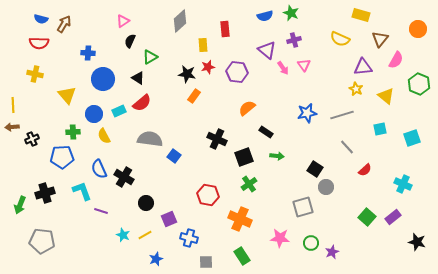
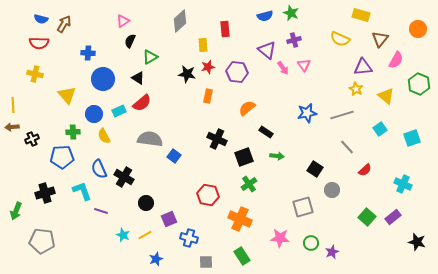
orange rectangle at (194, 96): moved 14 px right; rotated 24 degrees counterclockwise
cyan square at (380, 129): rotated 24 degrees counterclockwise
gray circle at (326, 187): moved 6 px right, 3 px down
green arrow at (20, 205): moved 4 px left, 6 px down
